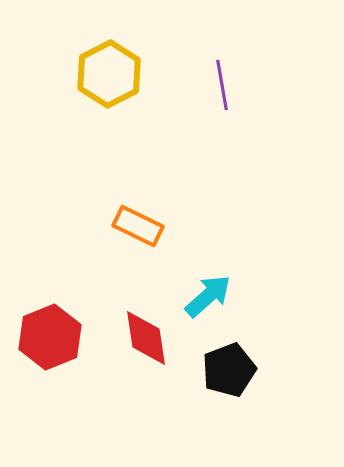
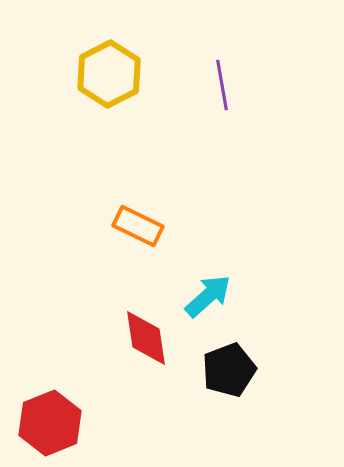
red hexagon: moved 86 px down
